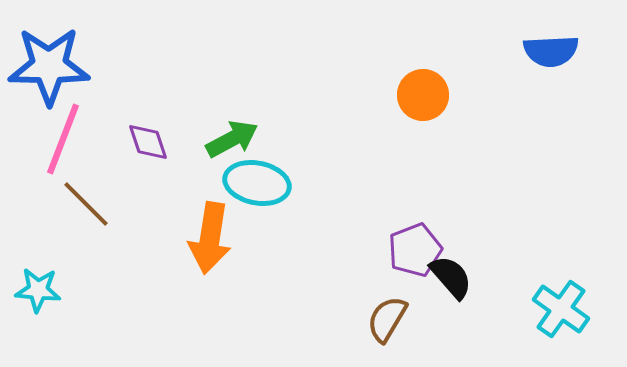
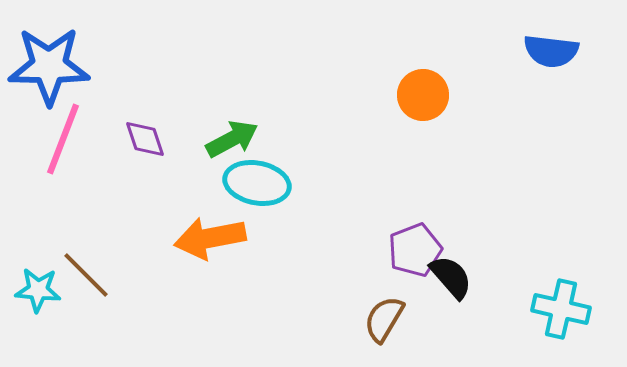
blue semicircle: rotated 10 degrees clockwise
purple diamond: moved 3 px left, 3 px up
brown line: moved 71 px down
orange arrow: rotated 70 degrees clockwise
cyan cross: rotated 22 degrees counterclockwise
brown semicircle: moved 3 px left
